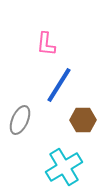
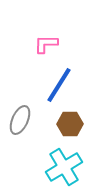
pink L-shape: rotated 85 degrees clockwise
brown hexagon: moved 13 px left, 4 px down
